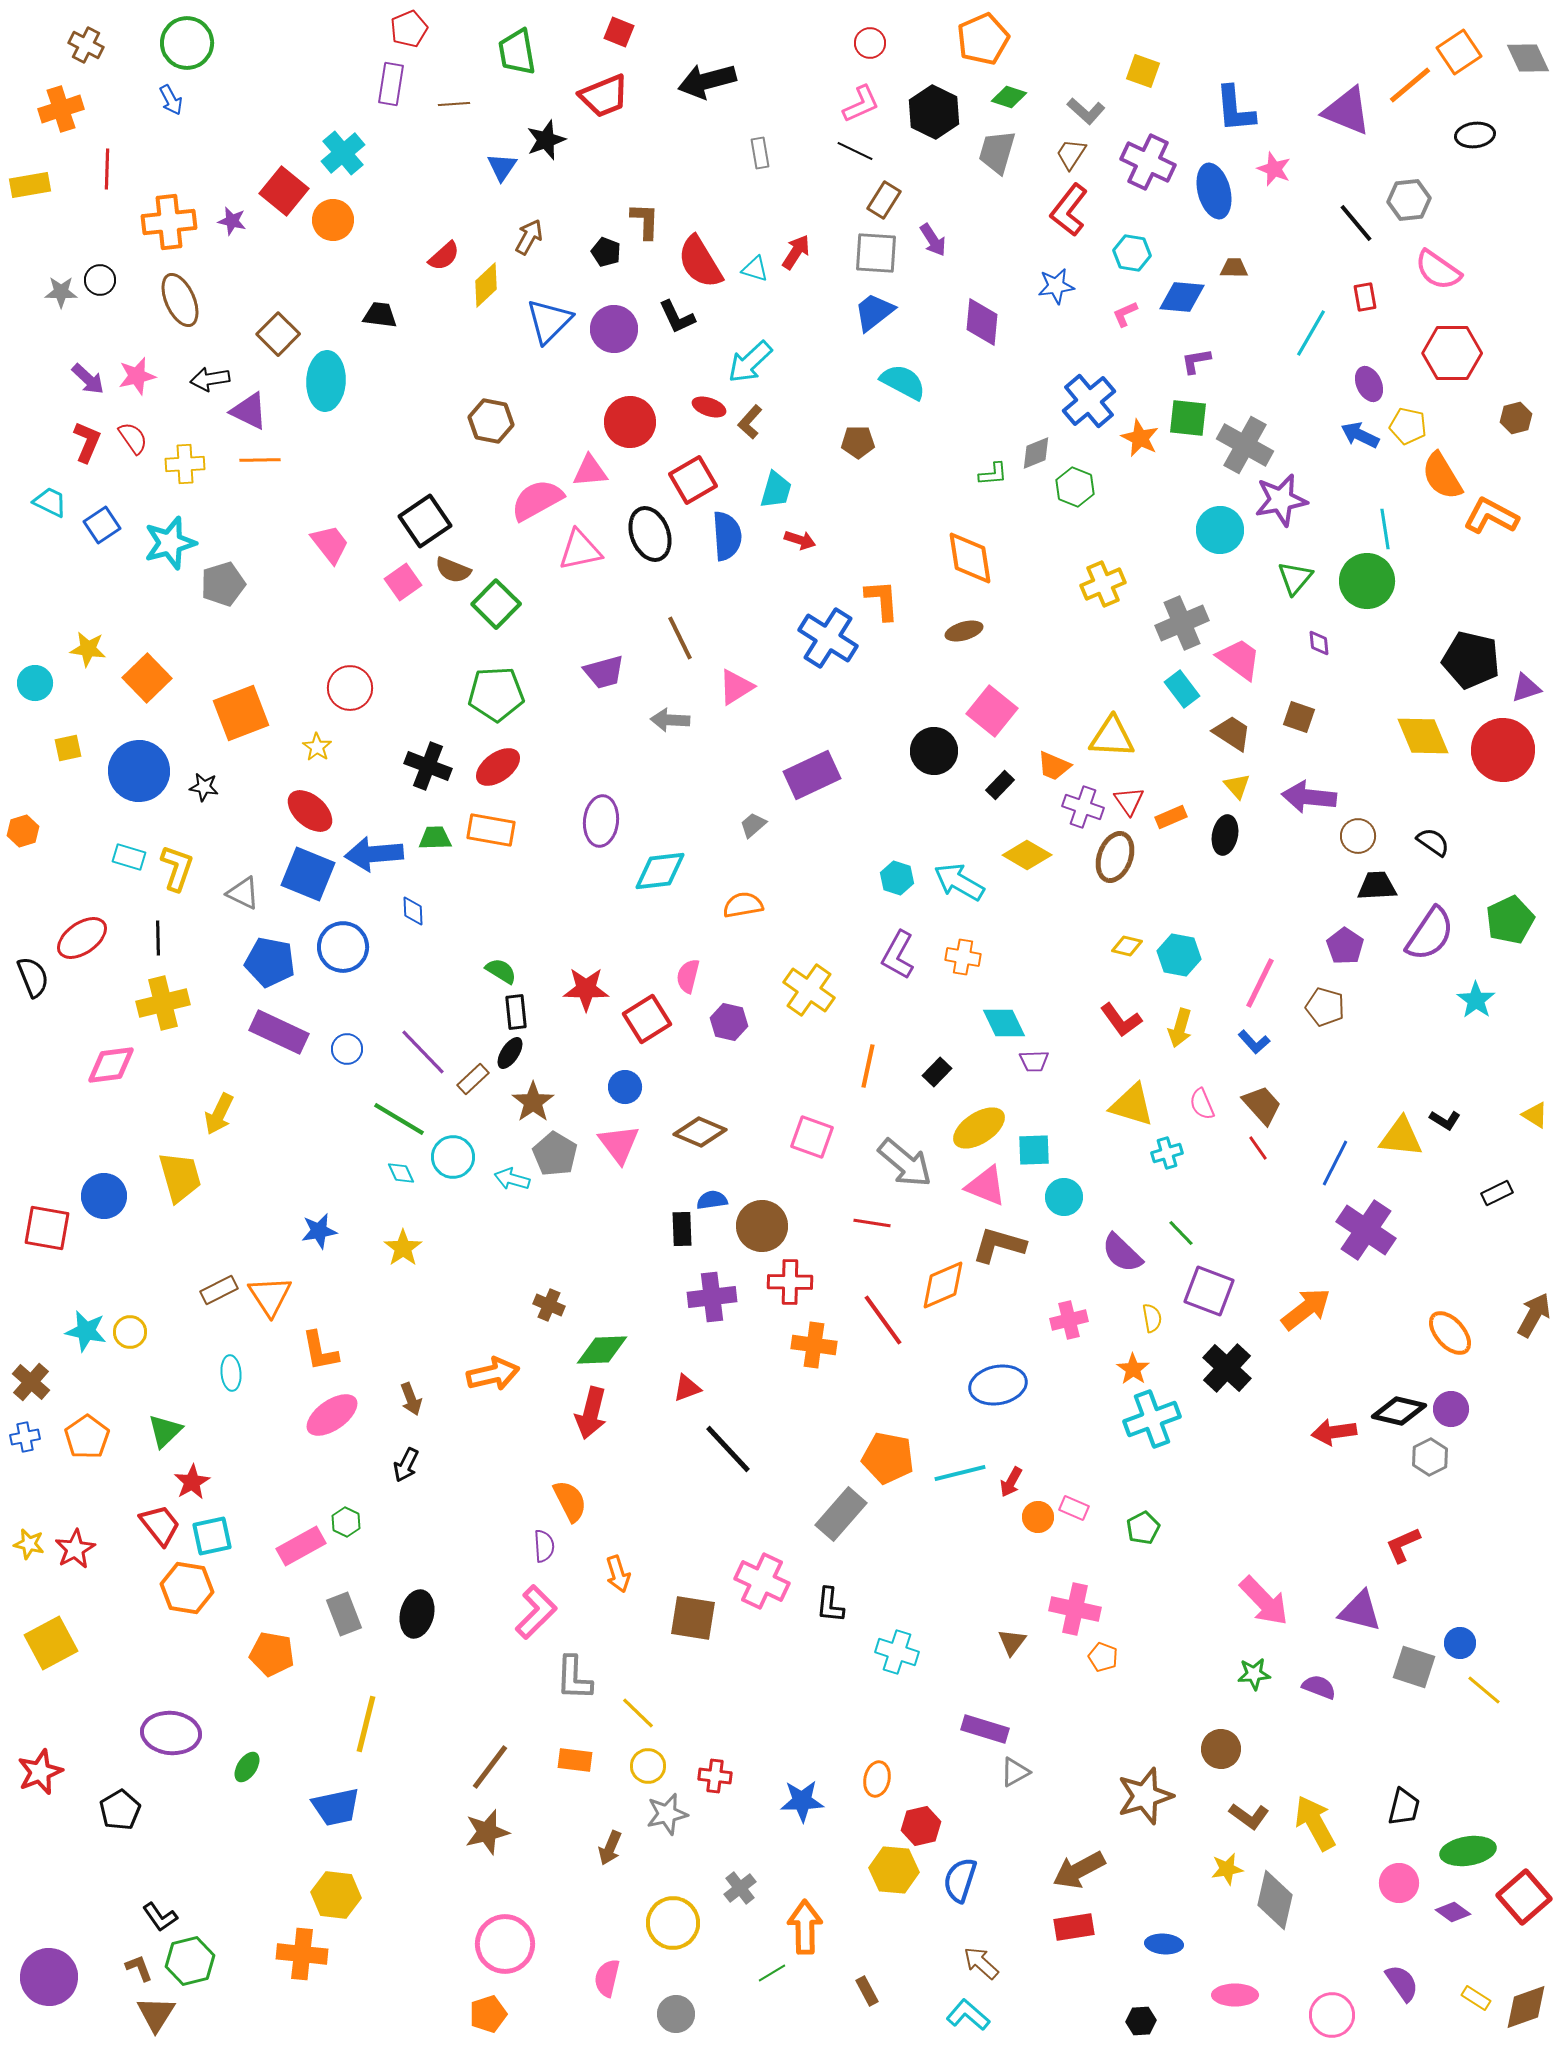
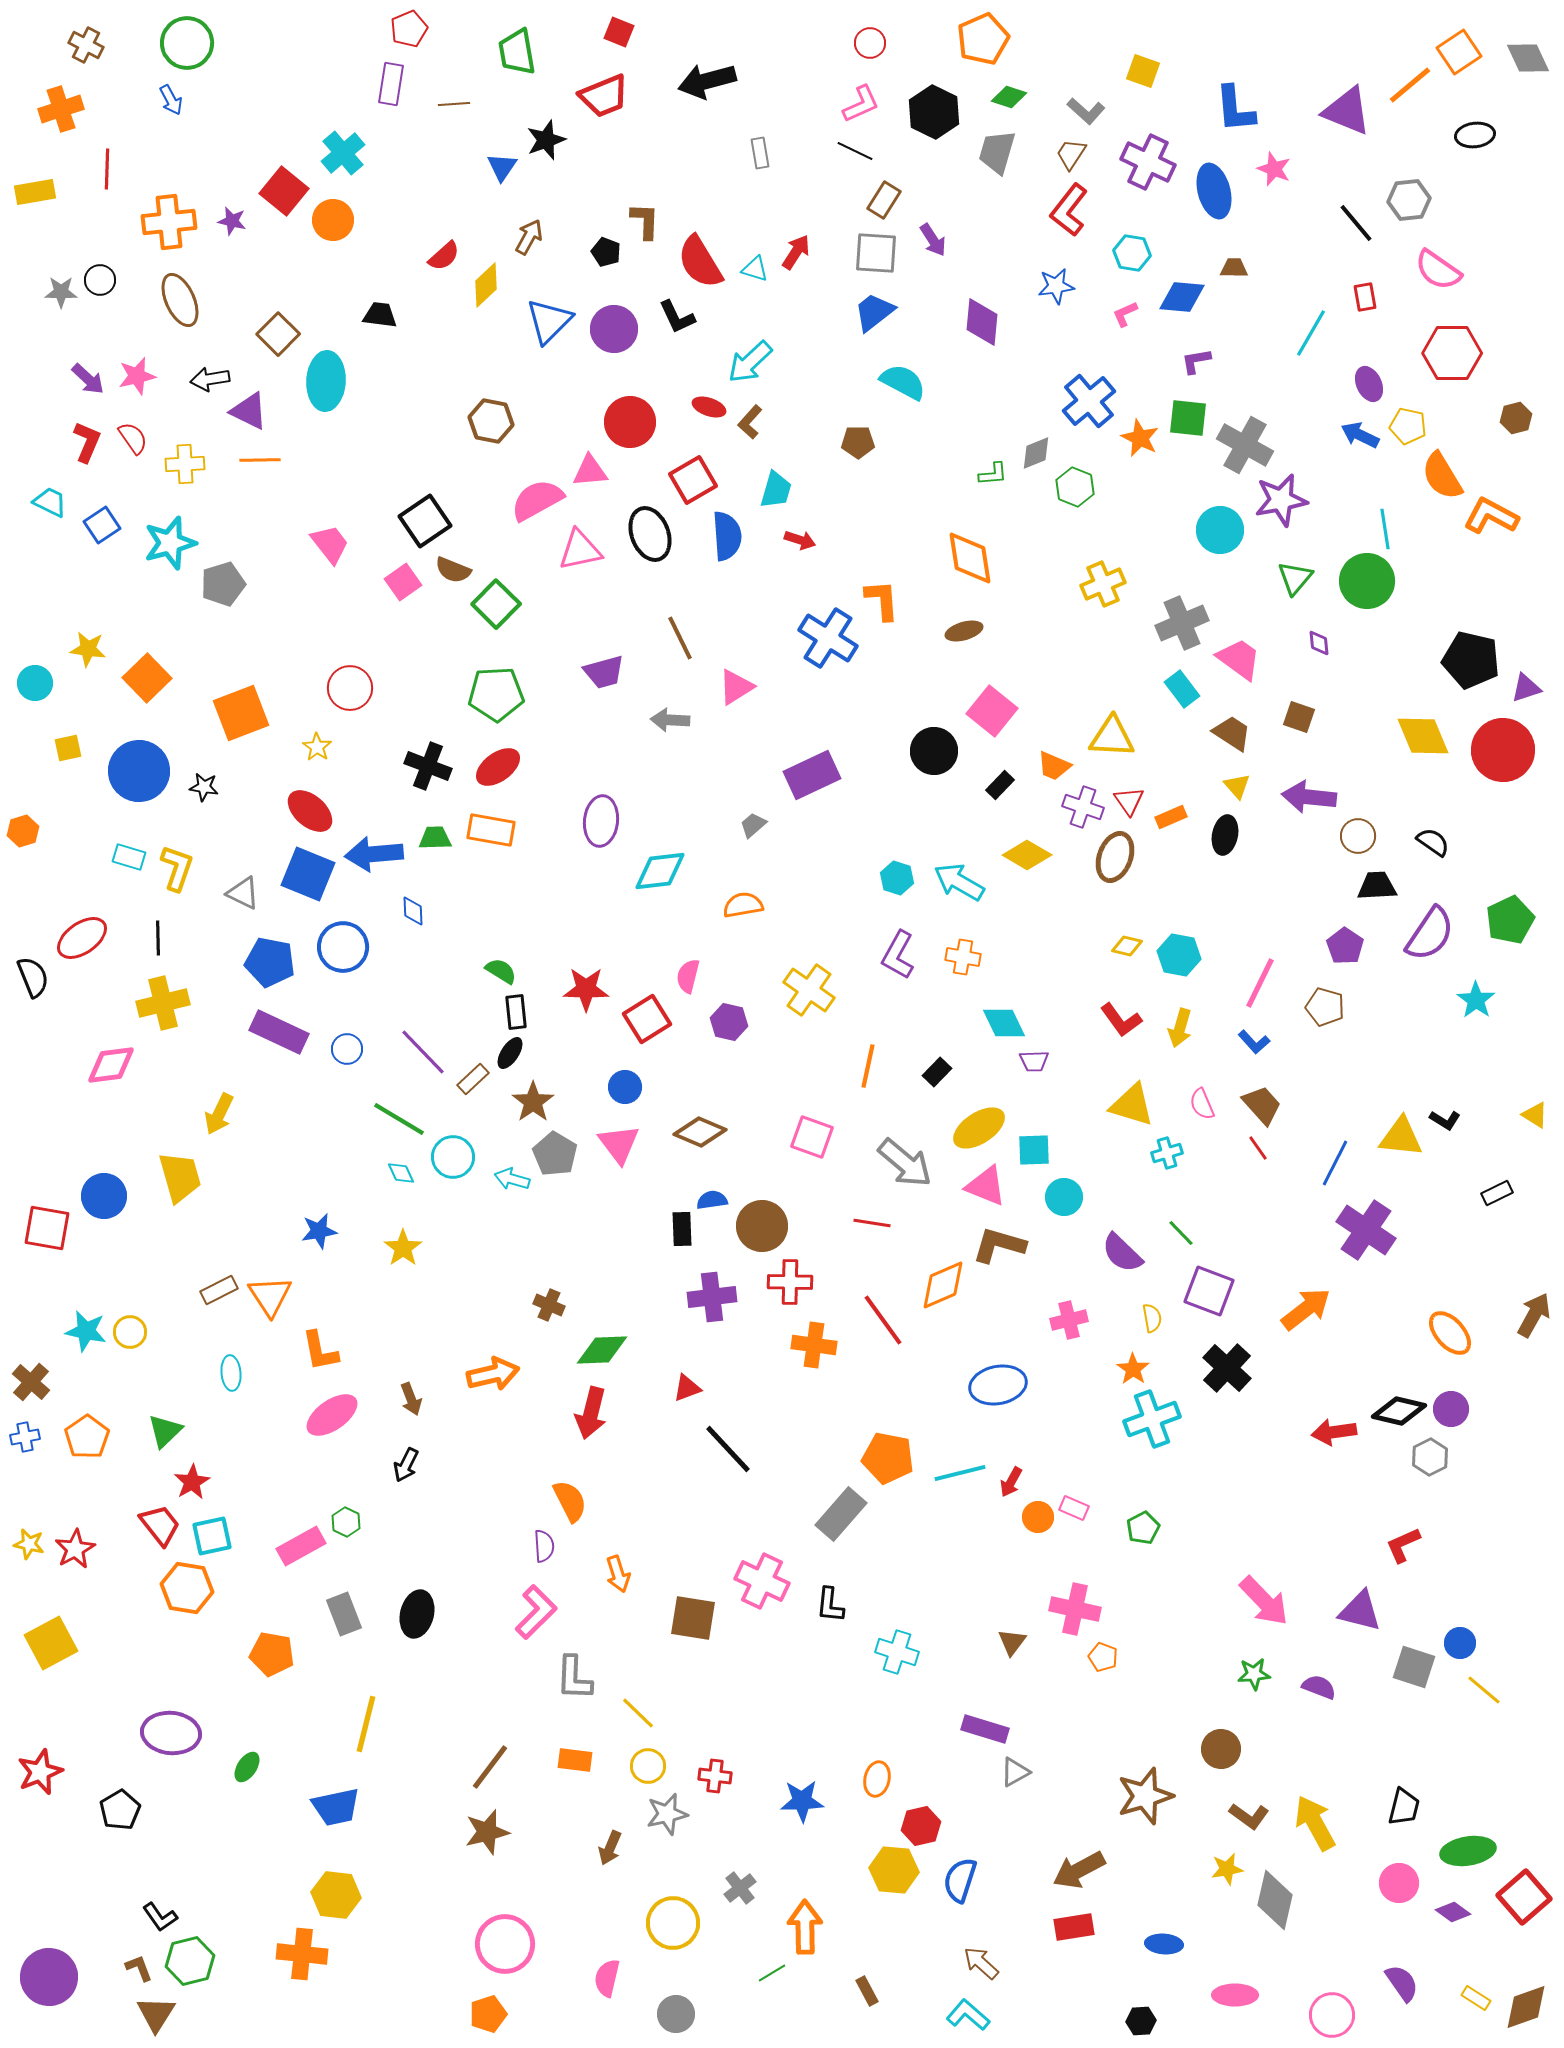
yellow rectangle at (30, 185): moved 5 px right, 7 px down
